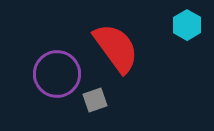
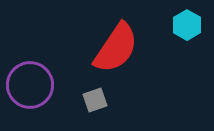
red semicircle: rotated 70 degrees clockwise
purple circle: moved 27 px left, 11 px down
